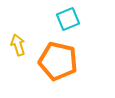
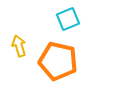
yellow arrow: moved 1 px right, 1 px down
